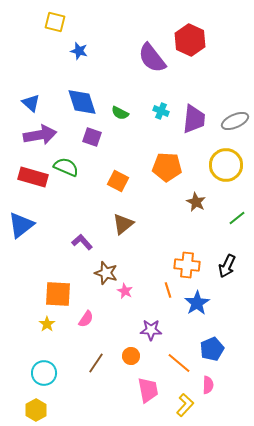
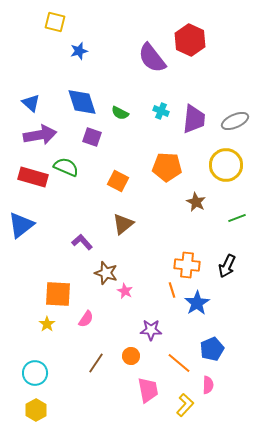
blue star at (79, 51): rotated 30 degrees counterclockwise
green line at (237, 218): rotated 18 degrees clockwise
orange line at (168, 290): moved 4 px right
cyan circle at (44, 373): moved 9 px left
